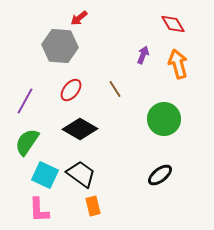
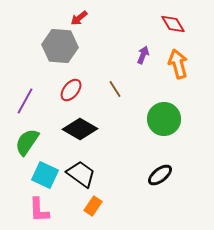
orange rectangle: rotated 48 degrees clockwise
